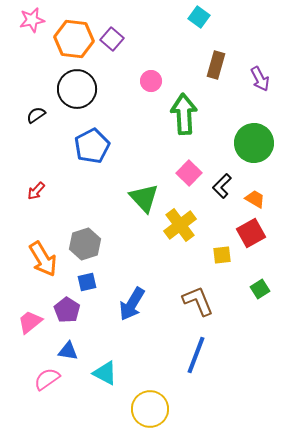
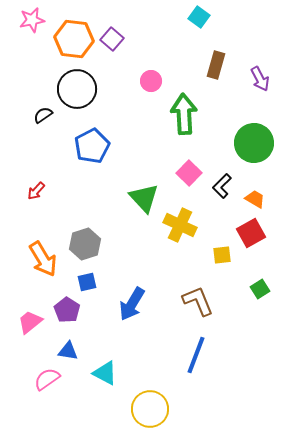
black semicircle: moved 7 px right
yellow cross: rotated 28 degrees counterclockwise
